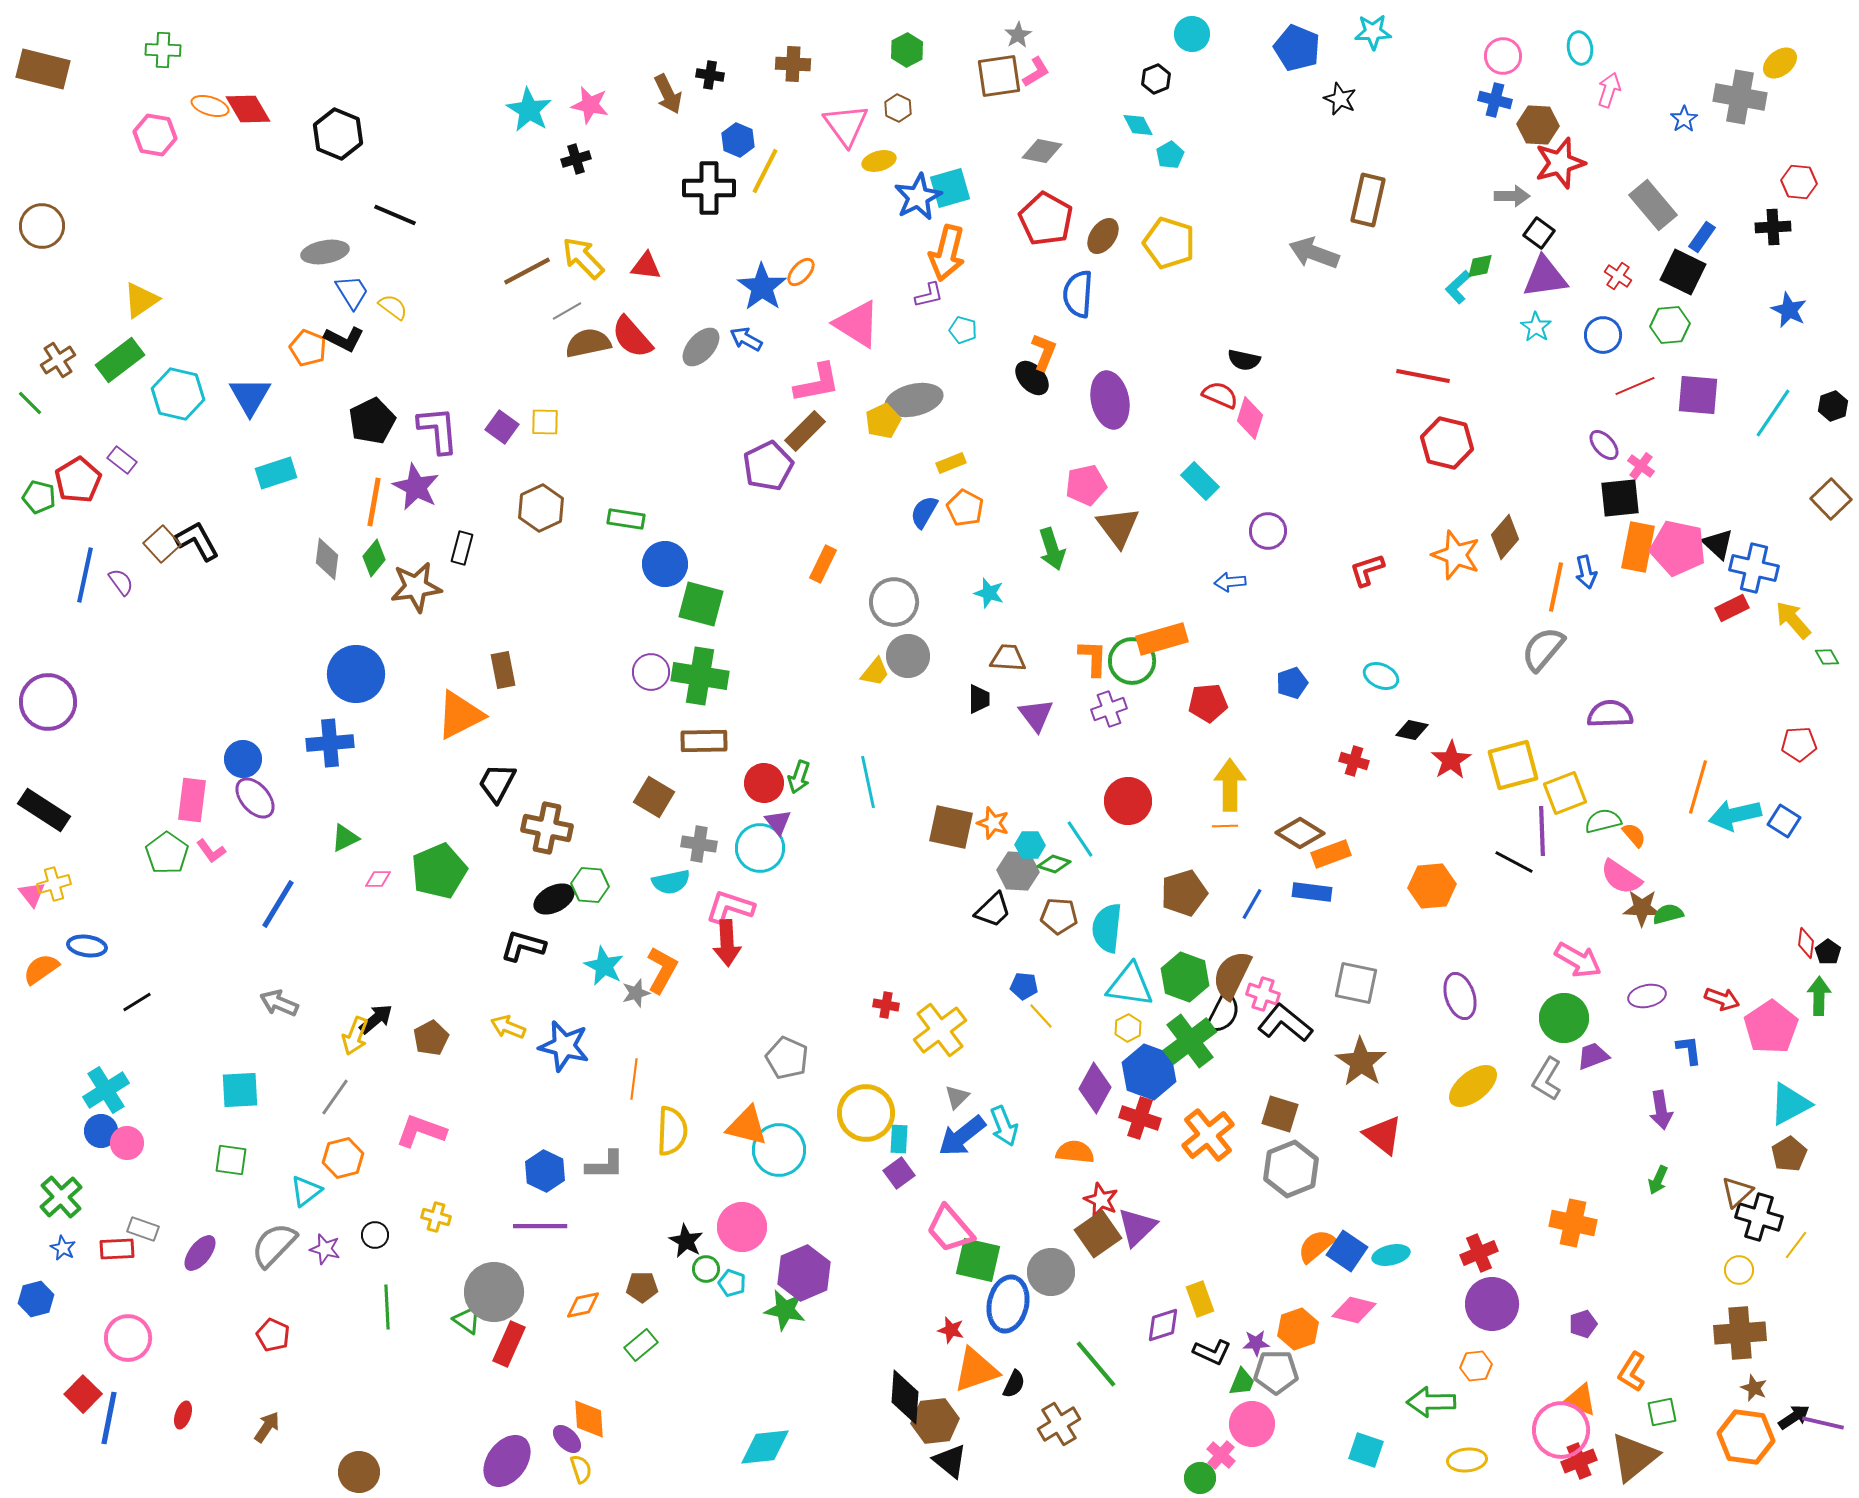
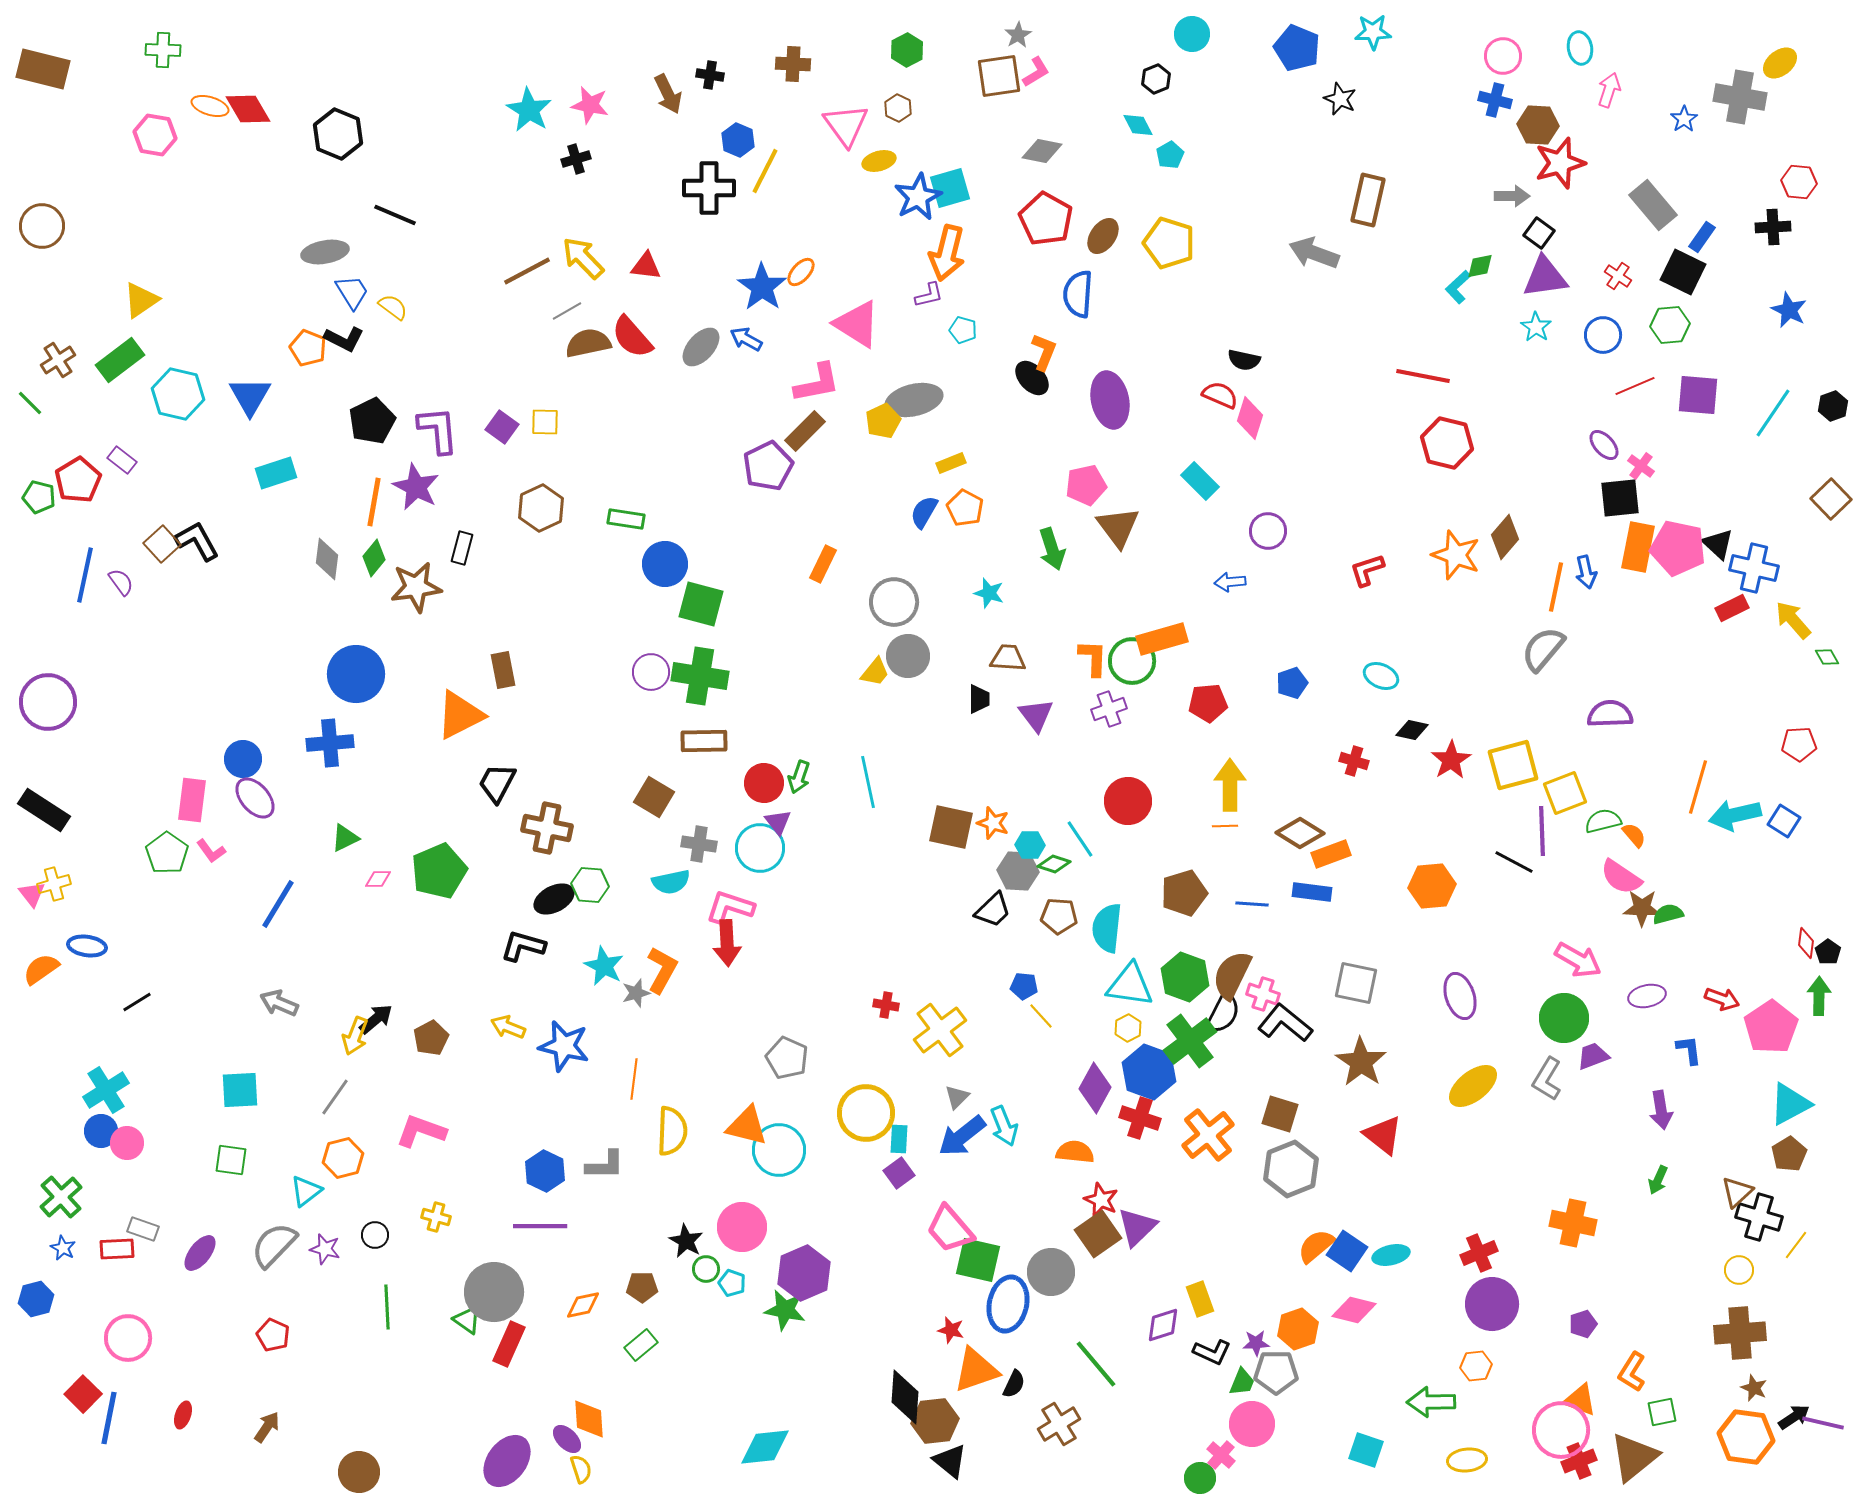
blue line at (1252, 904): rotated 64 degrees clockwise
